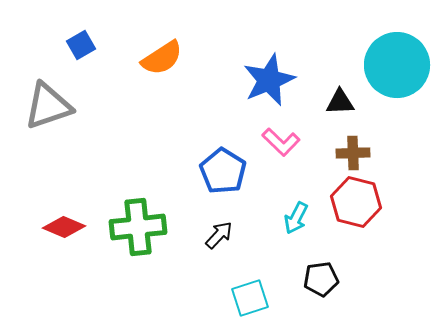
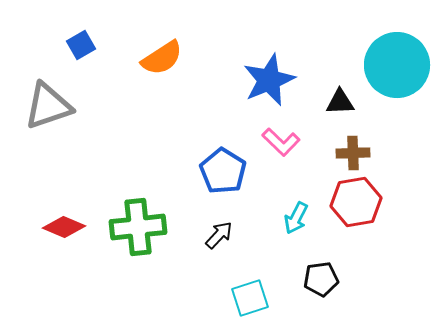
red hexagon: rotated 24 degrees counterclockwise
